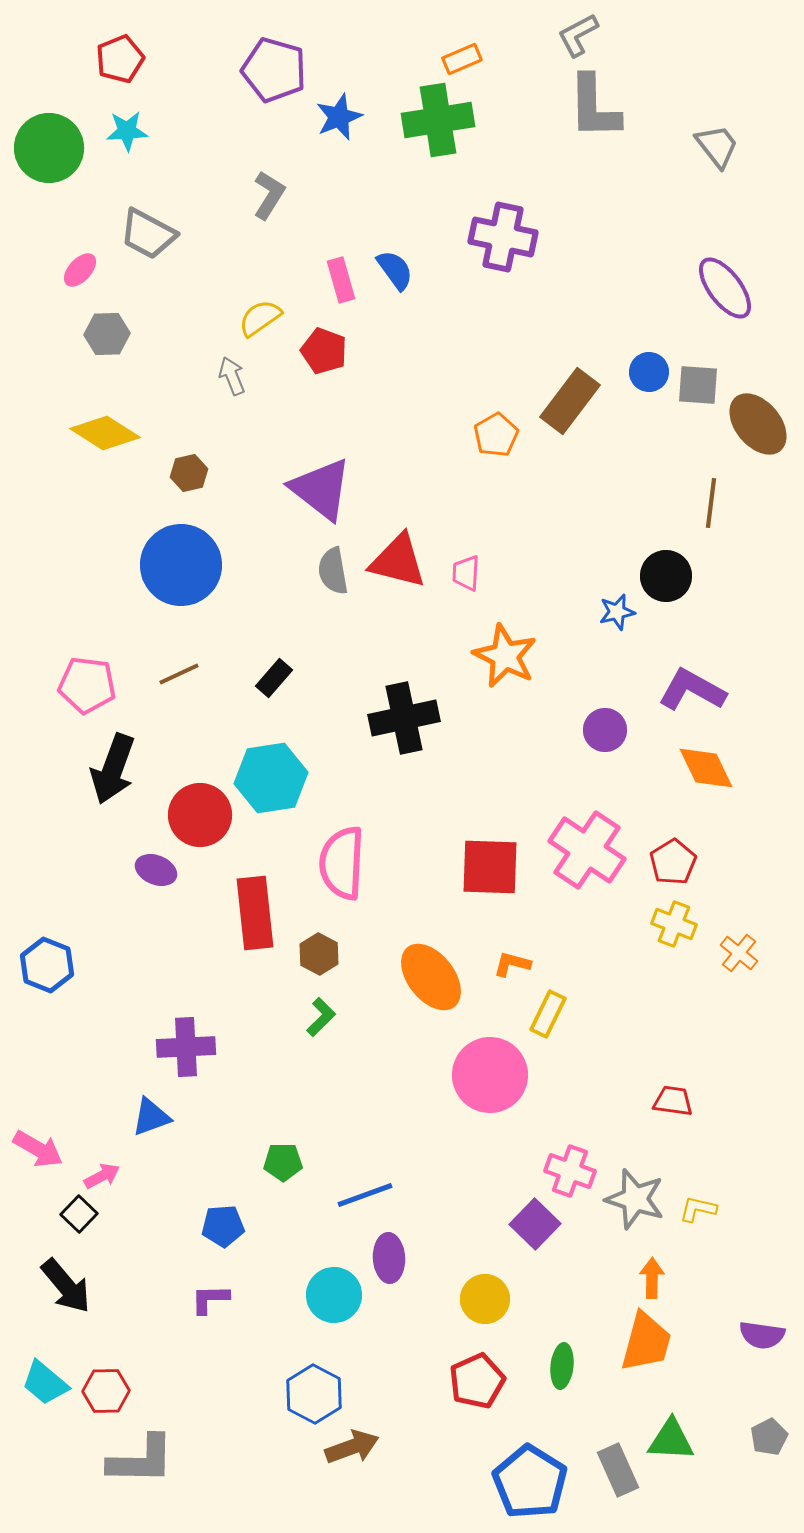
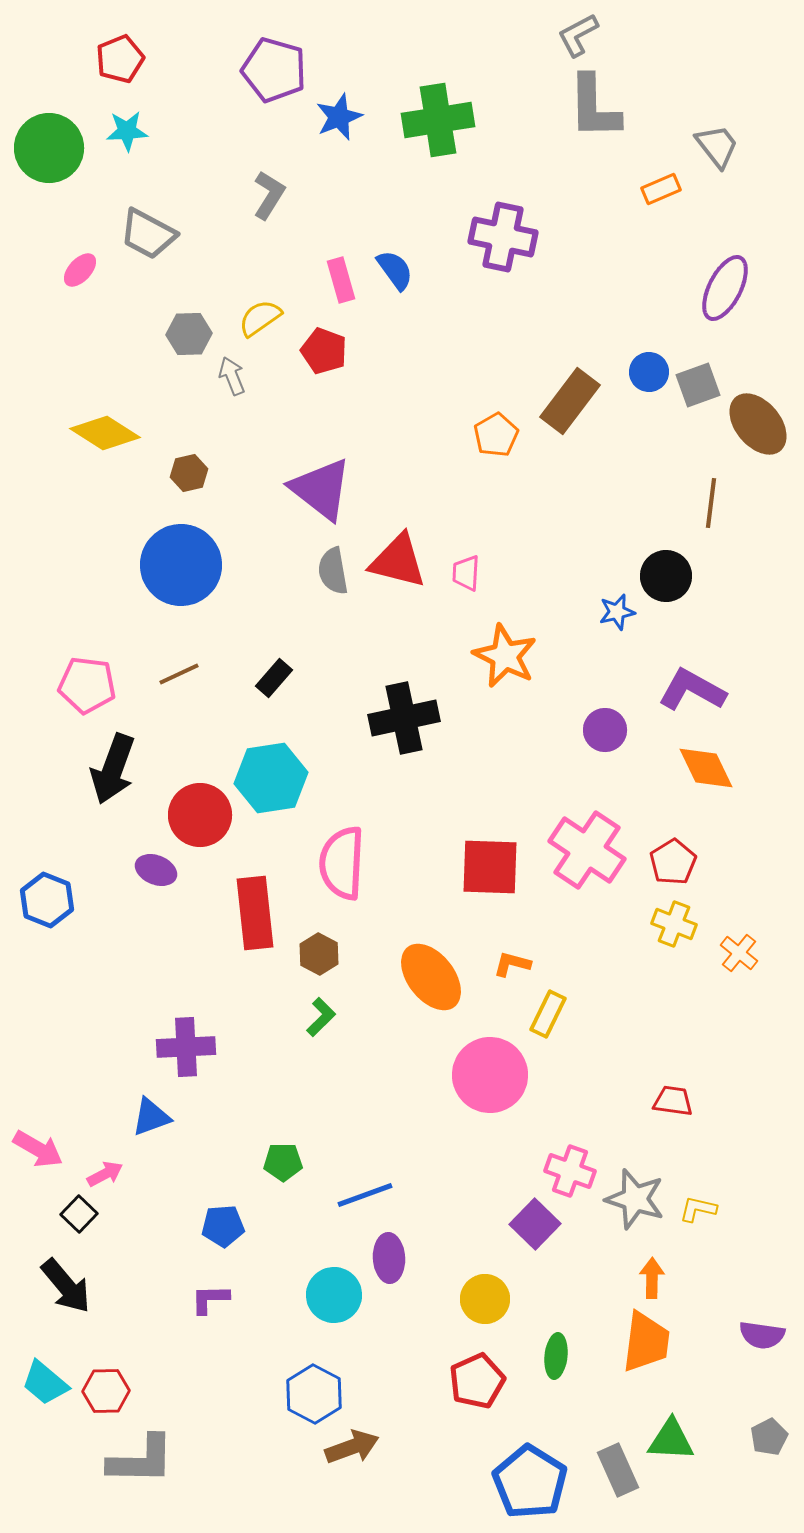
orange rectangle at (462, 59): moved 199 px right, 130 px down
purple ellipse at (725, 288): rotated 64 degrees clockwise
gray hexagon at (107, 334): moved 82 px right
gray square at (698, 385): rotated 24 degrees counterclockwise
blue hexagon at (47, 965): moved 65 px up
pink arrow at (102, 1176): moved 3 px right, 2 px up
orange trapezoid at (646, 1342): rotated 8 degrees counterclockwise
green ellipse at (562, 1366): moved 6 px left, 10 px up
